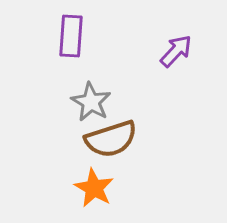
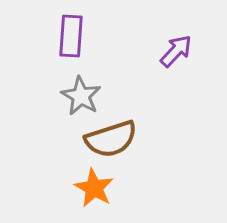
gray star: moved 10 px left, 6 px up
